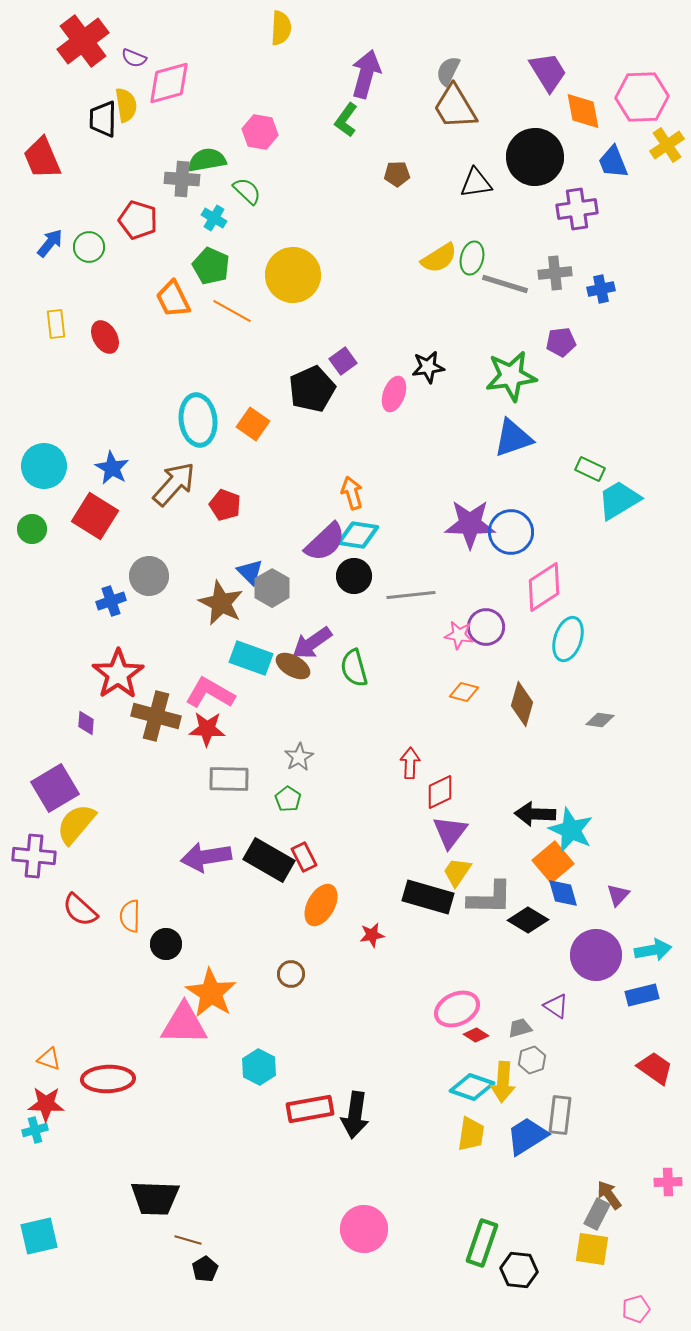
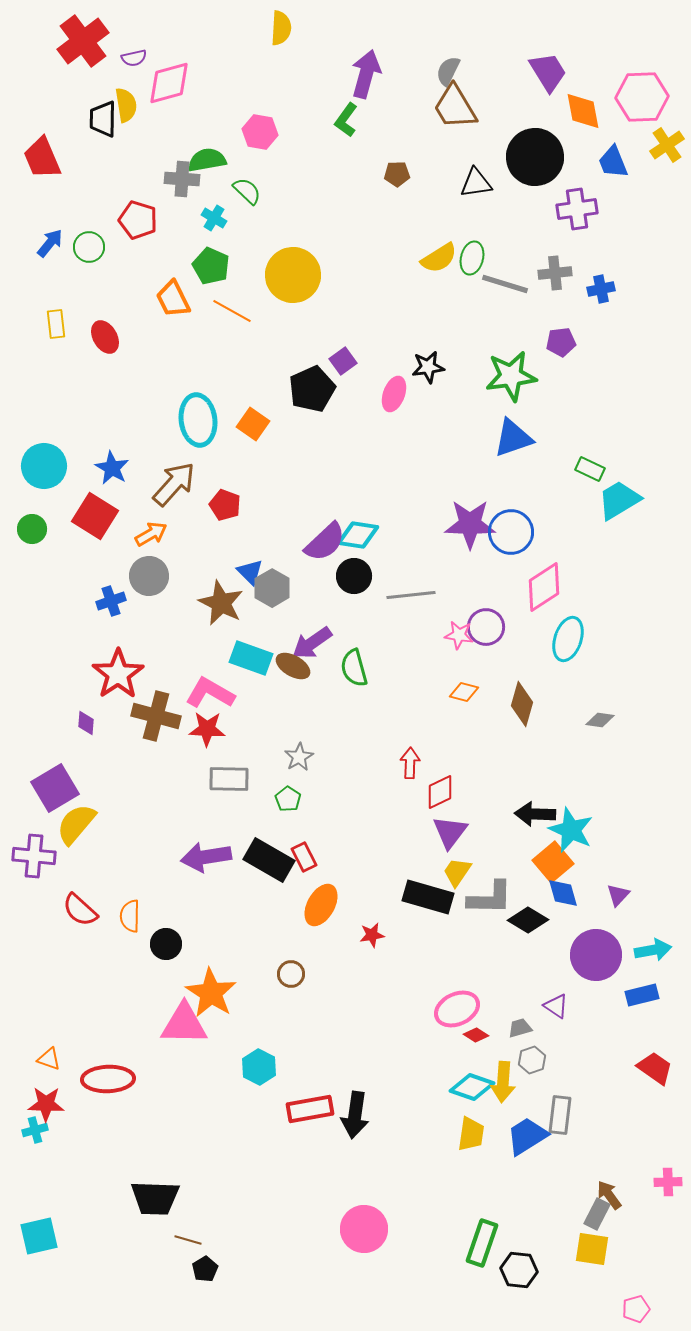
purple semicircle at (134, 58): rotated 35 degrees counterclockwise
orange arrow at (352, 493): moved 201 px left, 41 px down; rotated 76 degrees clockwise
